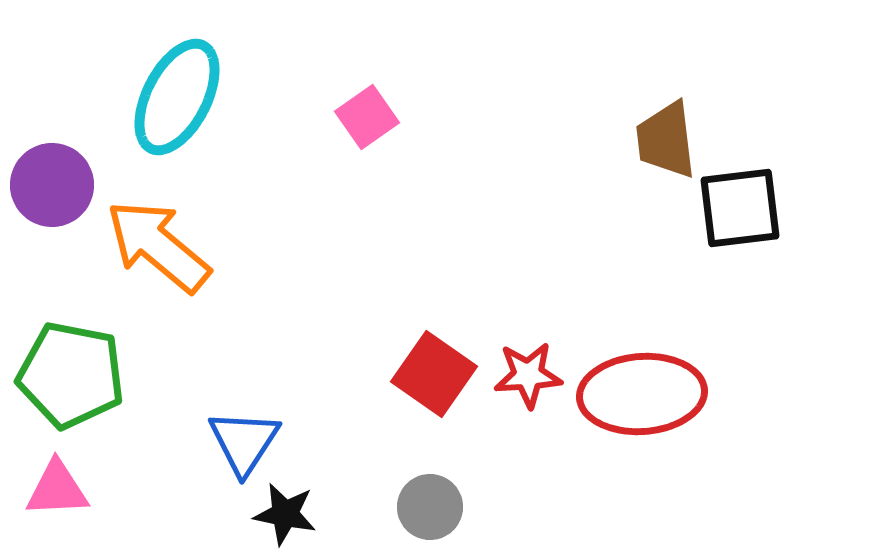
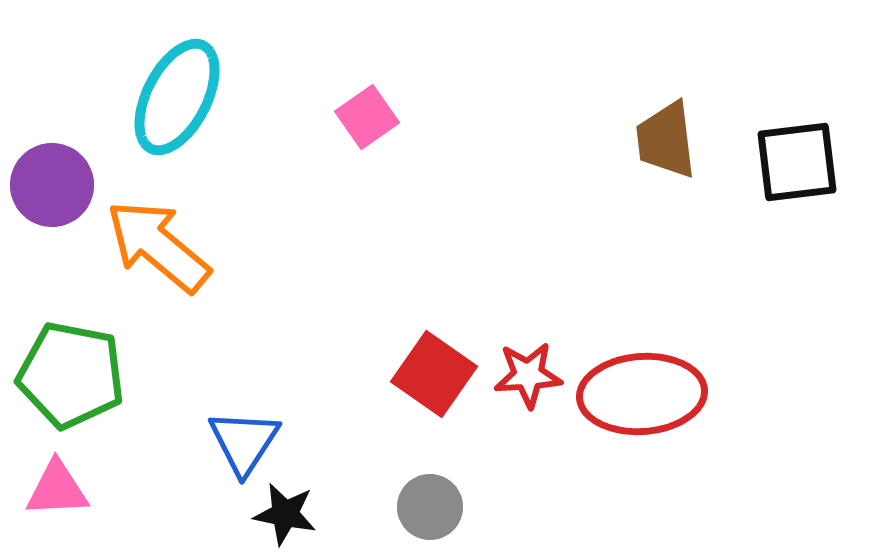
black square: moved 57 px right, 46 px up
